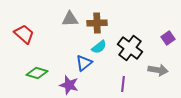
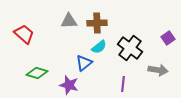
gray triangle: moved 1 px left, 2 px down
